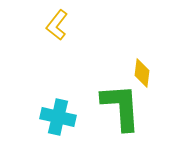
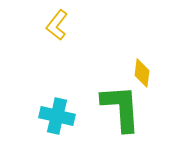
green L-shape: moved 1 px down
cyan cross: moved 1 px left, 1 px up
